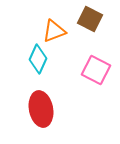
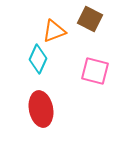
pink square: moved 1 px left, 1 px down; rotated 12 degrees counterclockwise
